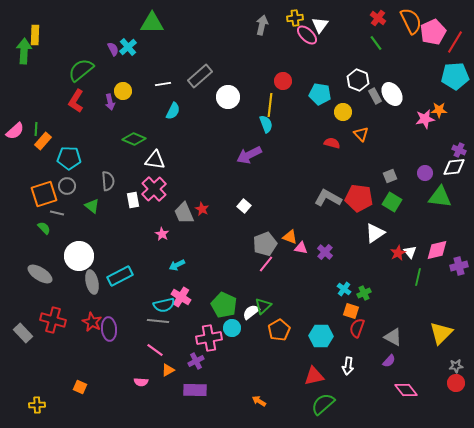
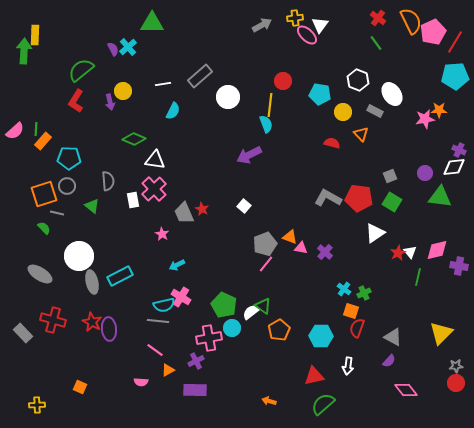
gray arrow at (262, 25): rotated 48 degrees clockwise
gray rectangle at (375, 96): moved 15 px down; rotated 35 degrees counterclockwise
purple cross at (459, 266): rotated 24 degrees clockwise
green triangle at (263, 306): rotated 42 degrees counterclockwise
orange arrow at (259, 401): moved 10 px right; rotated 16 degrees counterclockwise
